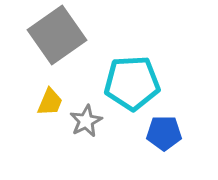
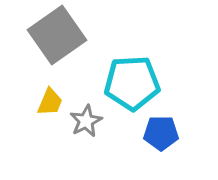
blue pentagon: moved 3 px left
